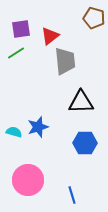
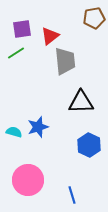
brown pentagon: rotated 25 degrees counterclockwise
purple square: moved 1 px right
blue hexagon: moved 4 px right, 2 px down; rotated 25 degrees clockwise
